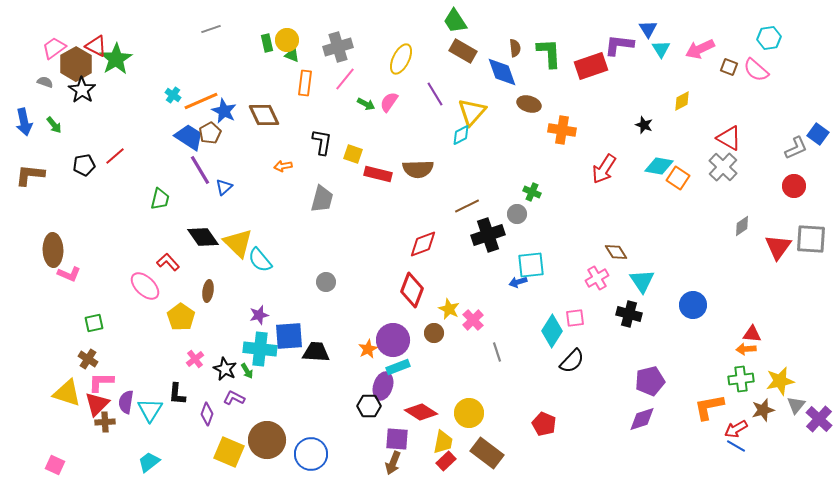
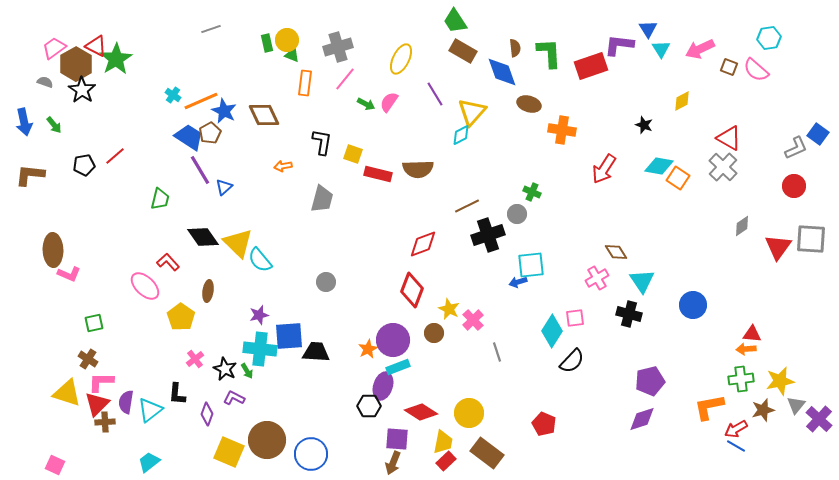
cyan triangle at (150, 410): rotated 20 degrees clockwise
